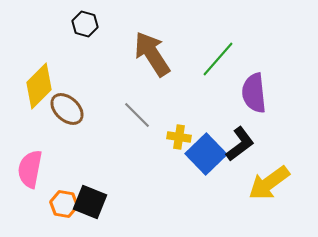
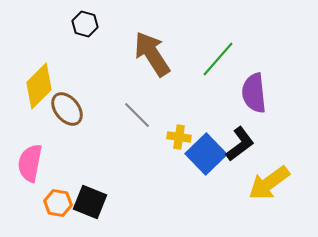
brown ellipse: rotated 8 degrees clockwise
pink semicircle: moved 6 px up
orange hexagon: moved 6 px left, 1 px up
